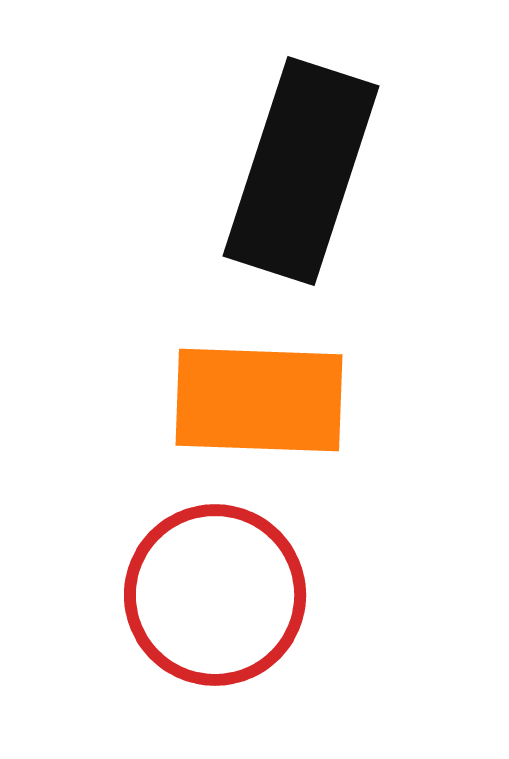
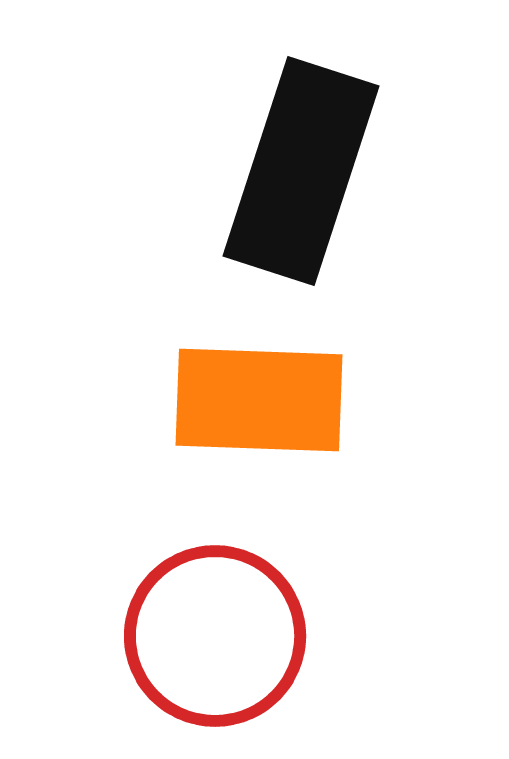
red circle: moved 41 px down
